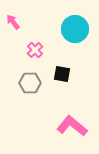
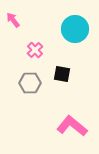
pink arrow: moved 2 px up
